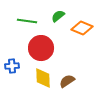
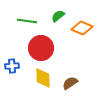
brown semicircle: moved 3 px right, 2 px down
